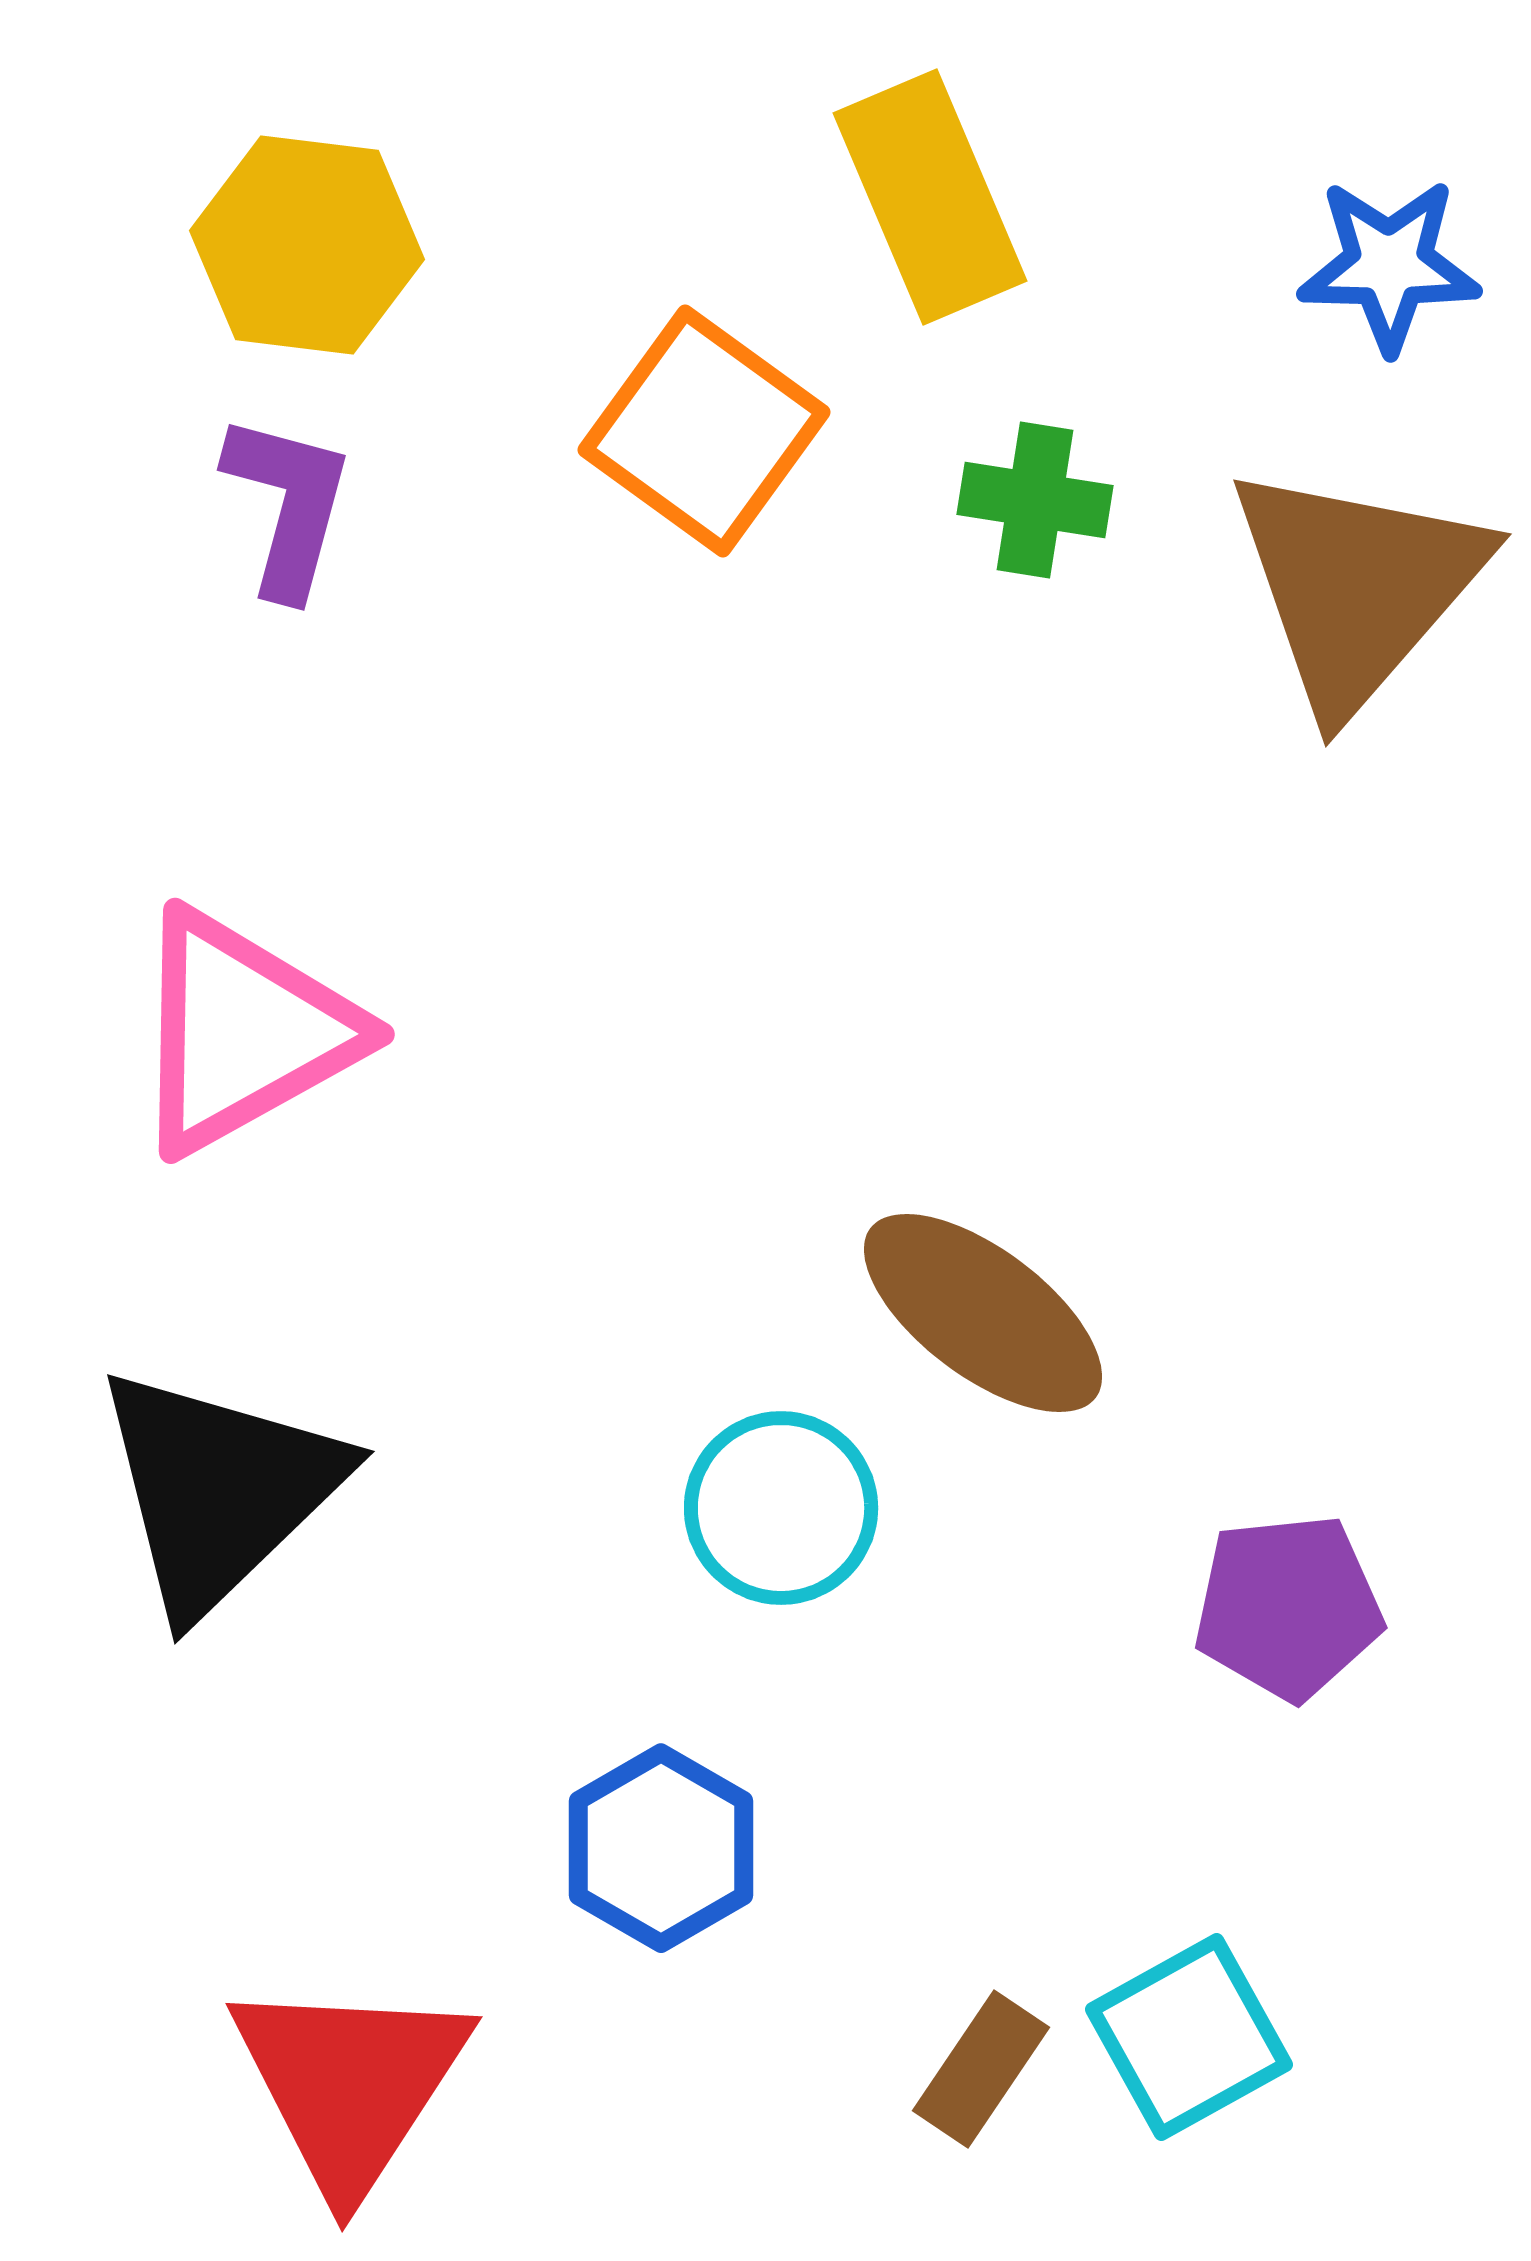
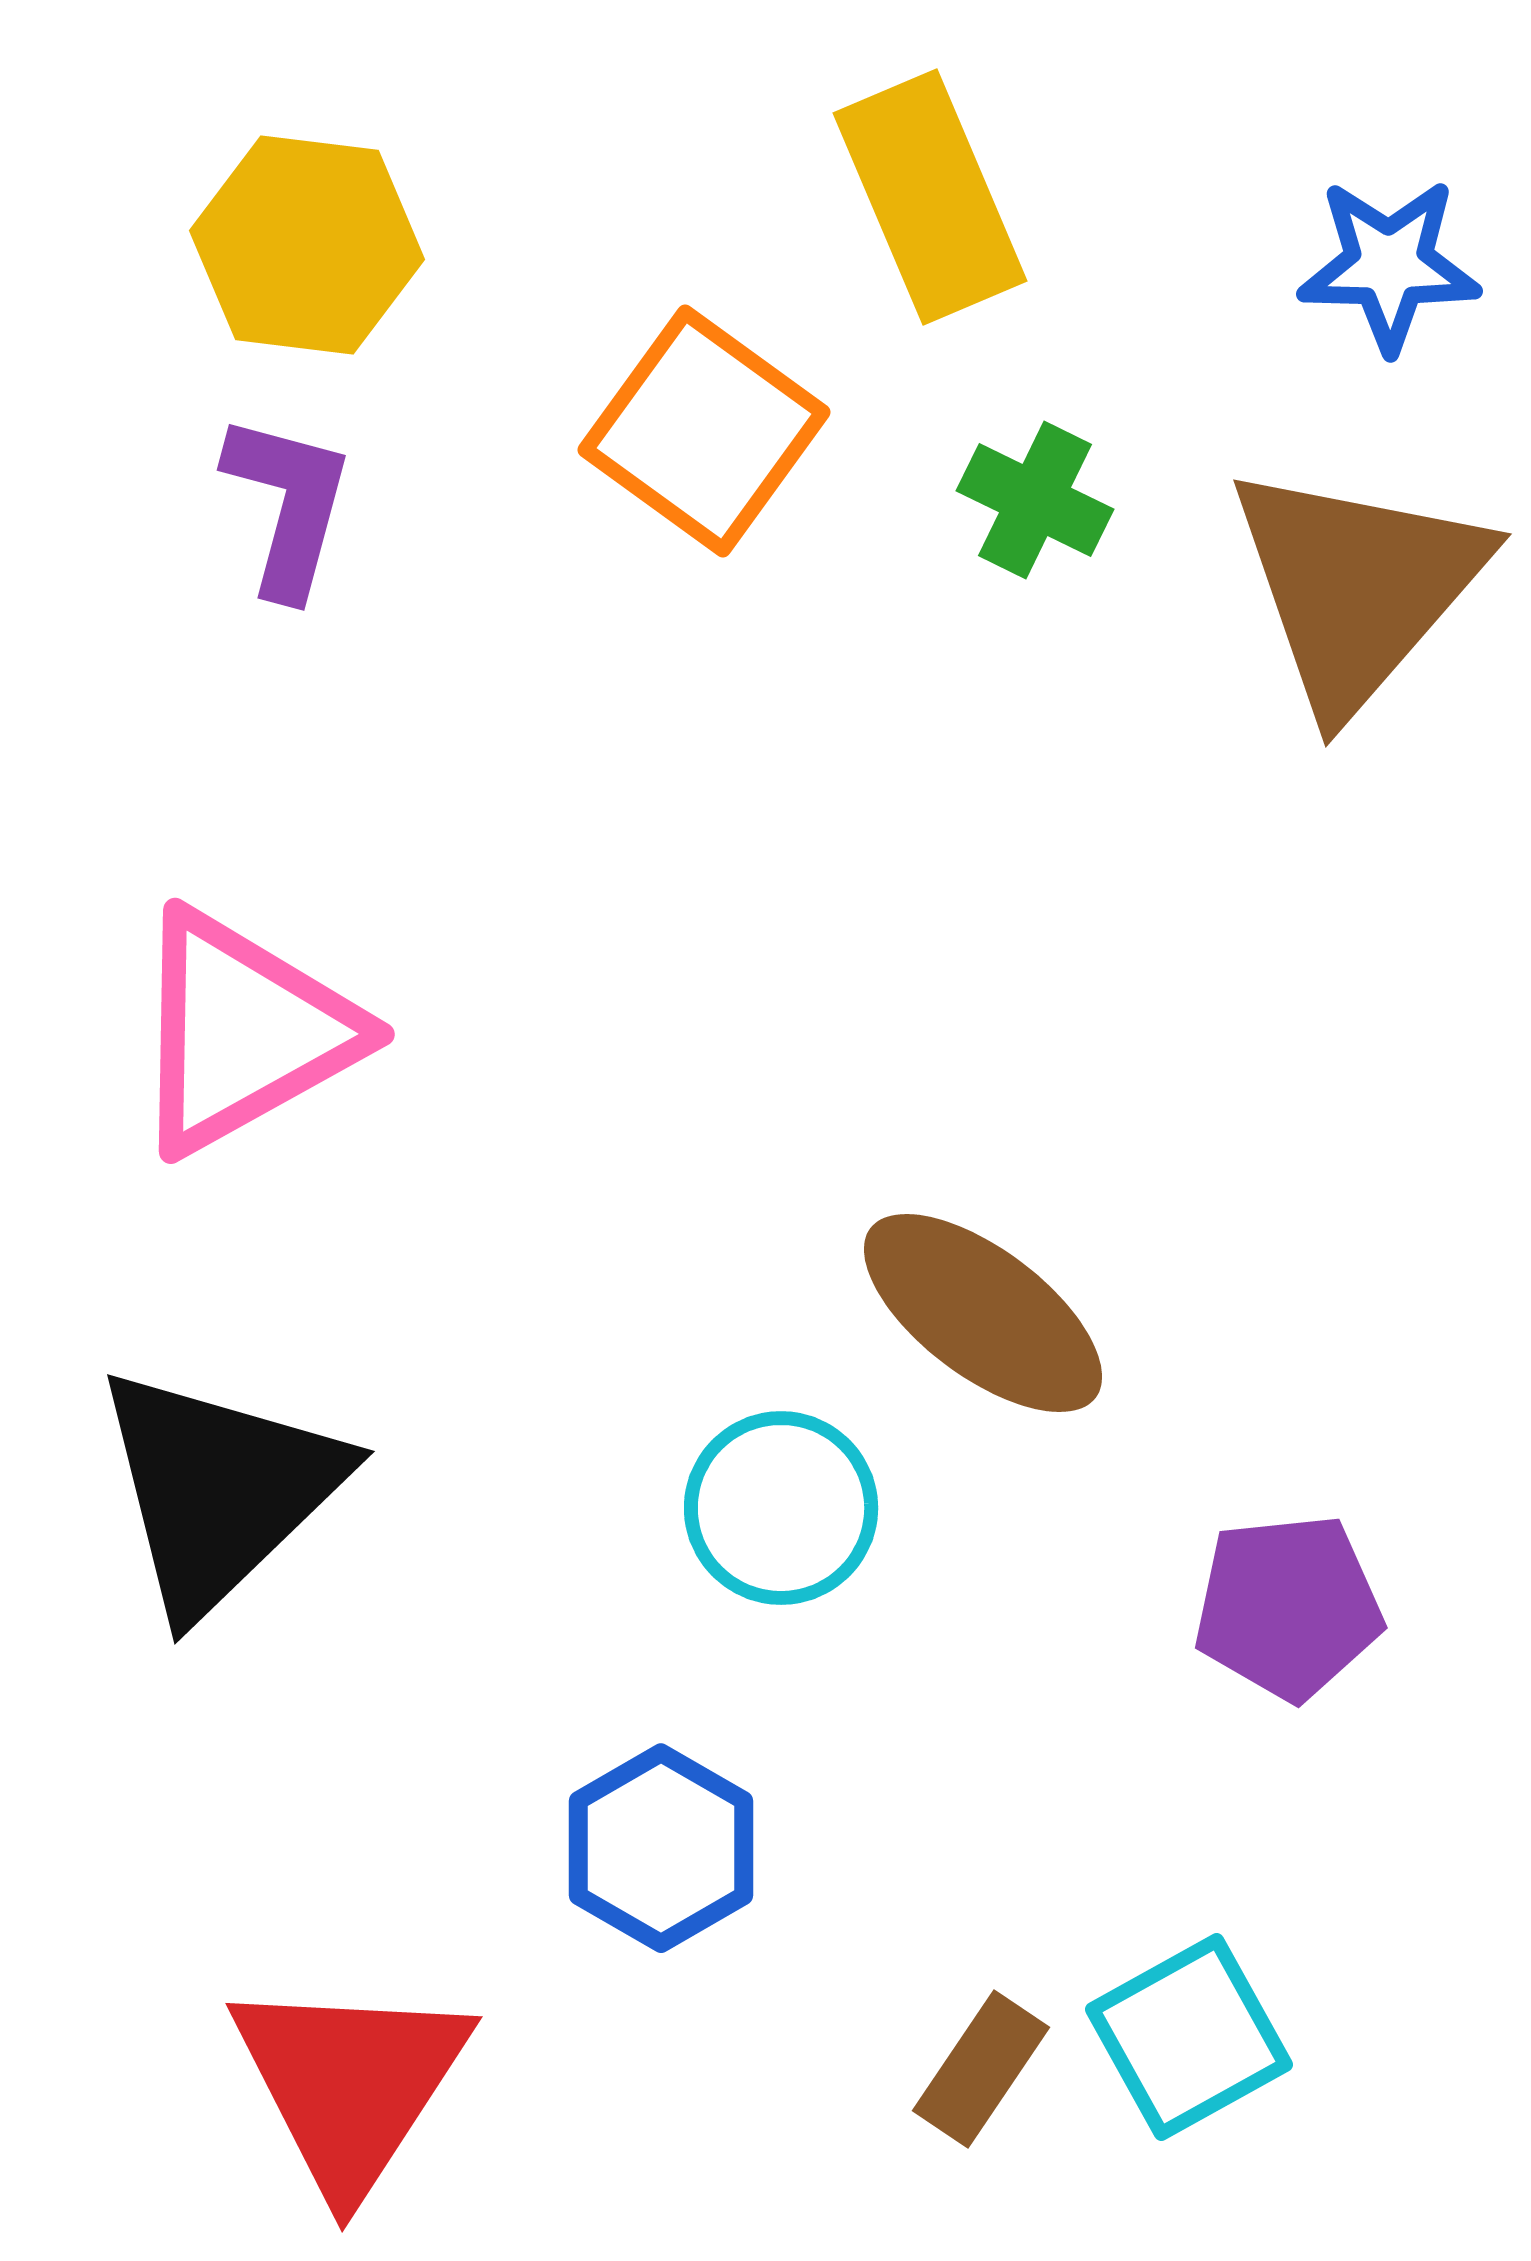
green cross: rotated 17 degrees clockwise
